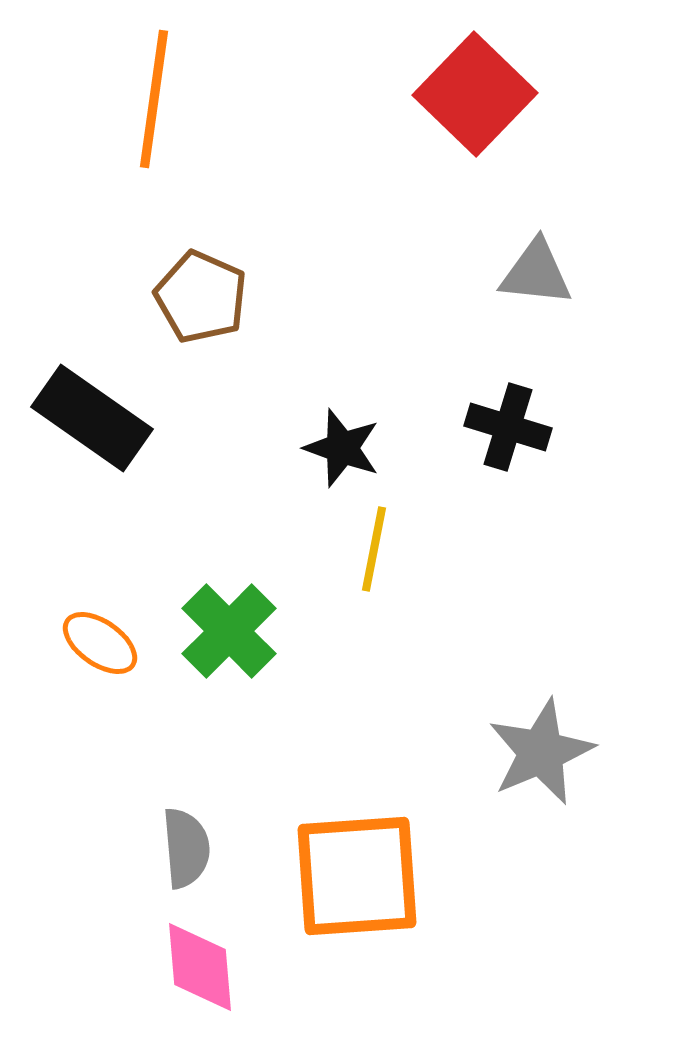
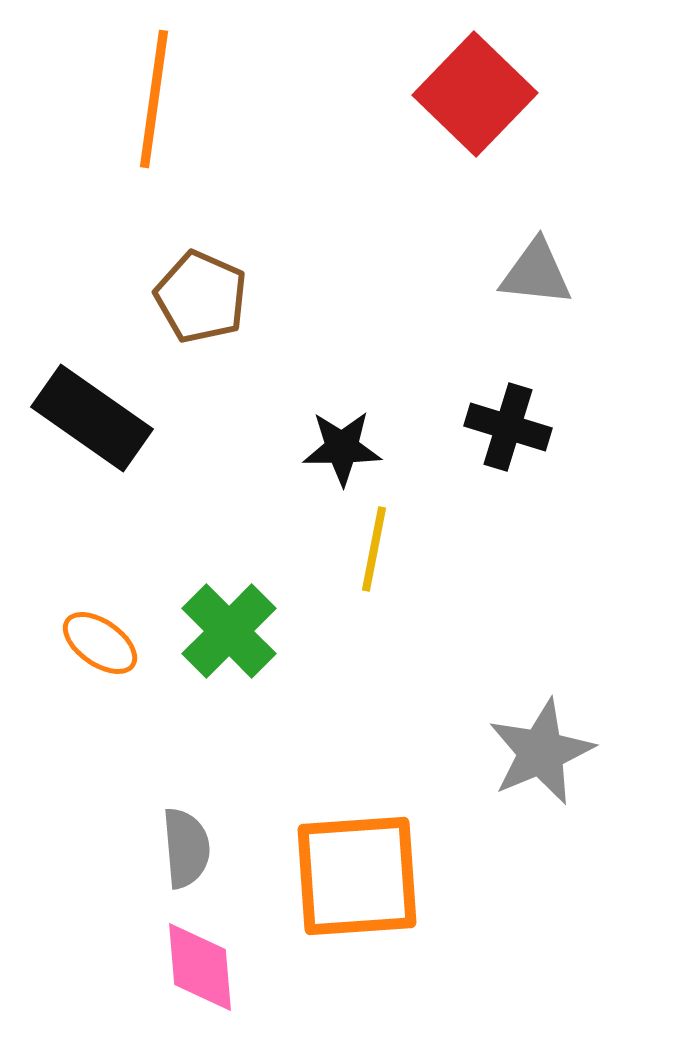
black star: rotated 20 degrees counterclockwise
